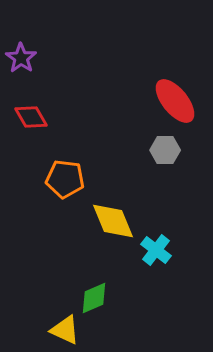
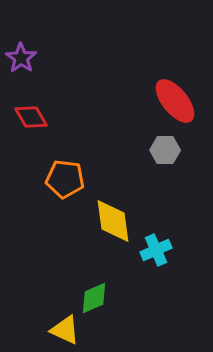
yellow diamond: rotated 15 degrees clockwise
cyan cross: rotated 28 degrees clockwise
